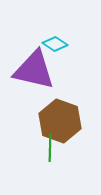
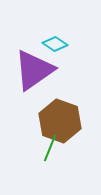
purple triangle: rotated 48 degrees counterclockwise
green line: rotated 20 degrees clockwise
